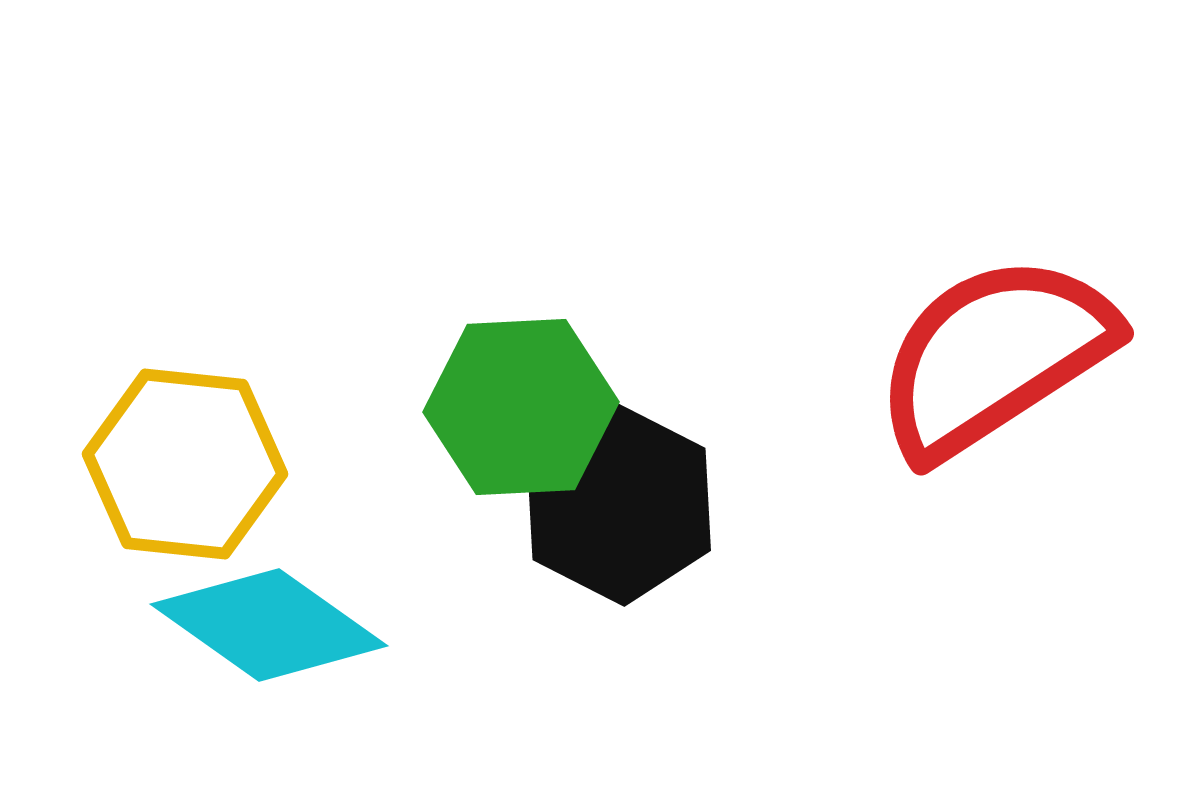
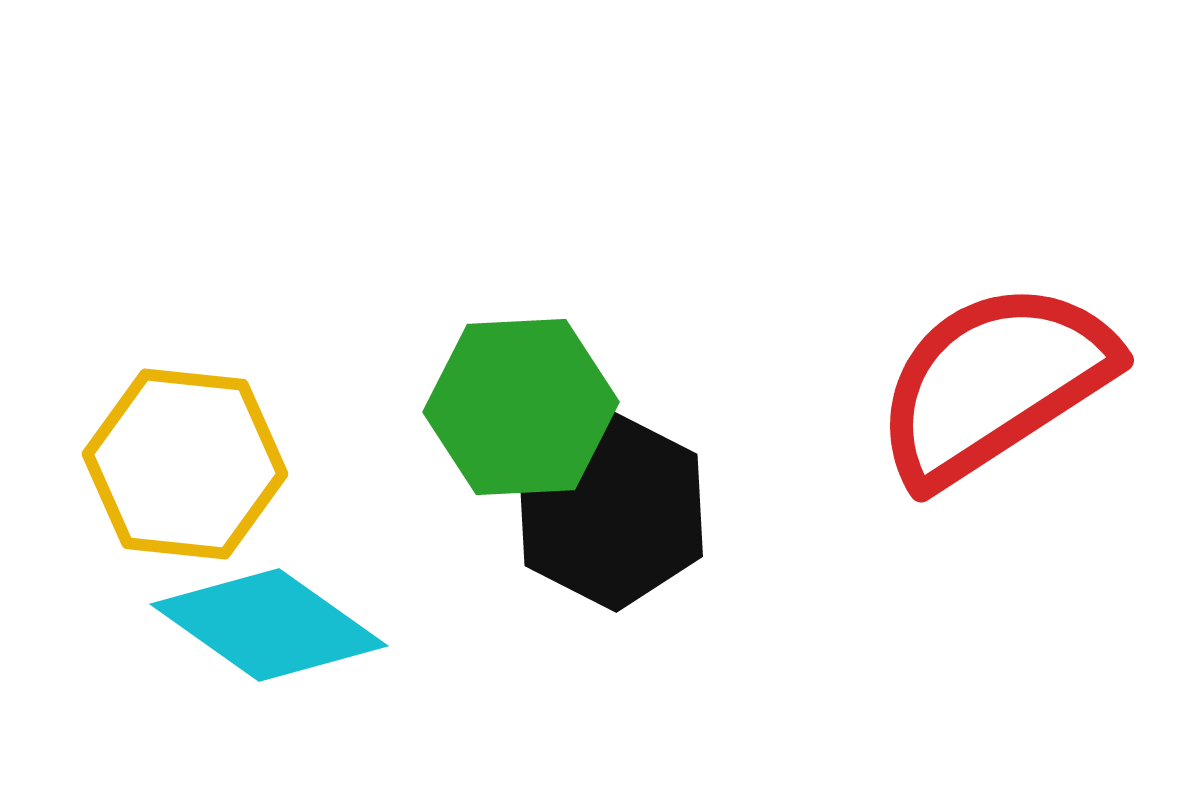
red semicircle: moved 27 px down
black hexagon: moved 8 px left, 6 px down
